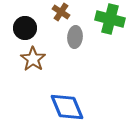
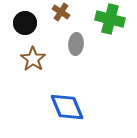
black circle: moved 5 px up
gray ellipse: moved 1 px right, 7 px down
